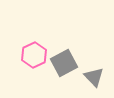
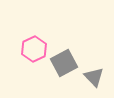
pink hexagon: moved 6 px up
